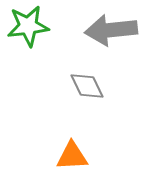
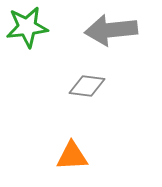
green star: moved 1 px left, 1 px down
gray diamond: rotated 57 degrees counterclockwise
